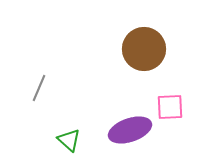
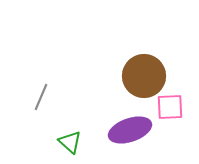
brown circle: moved 27 px down
gray line: moved 2 px right, 9 px down
green triangle: moved 1 px right, 2 px down
